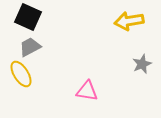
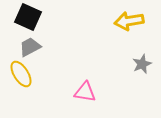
pink triangle: moved 2 px left, 1 px down
